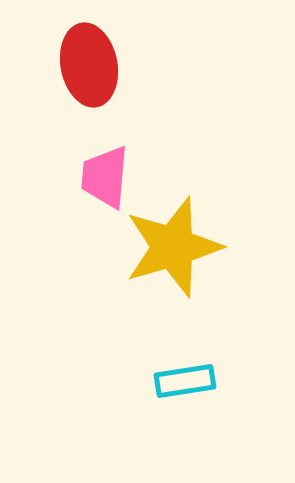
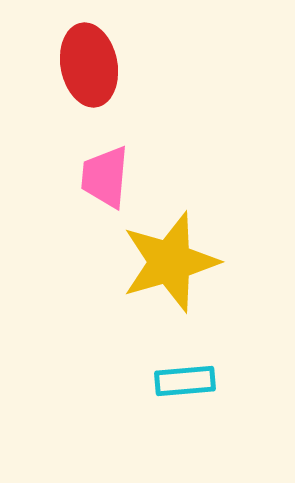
yellow star: moved 3 px left, 15 px down
cyan rectangle: rotated 4 degrees clockwise
